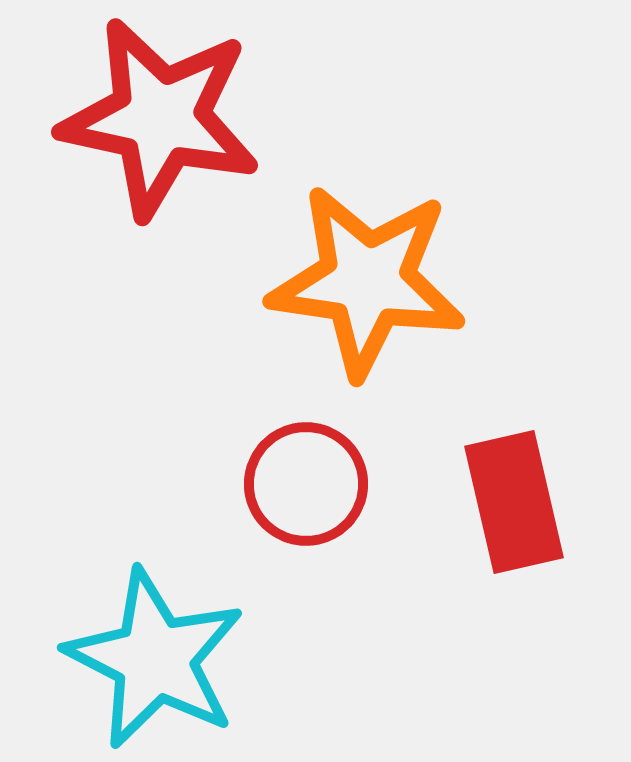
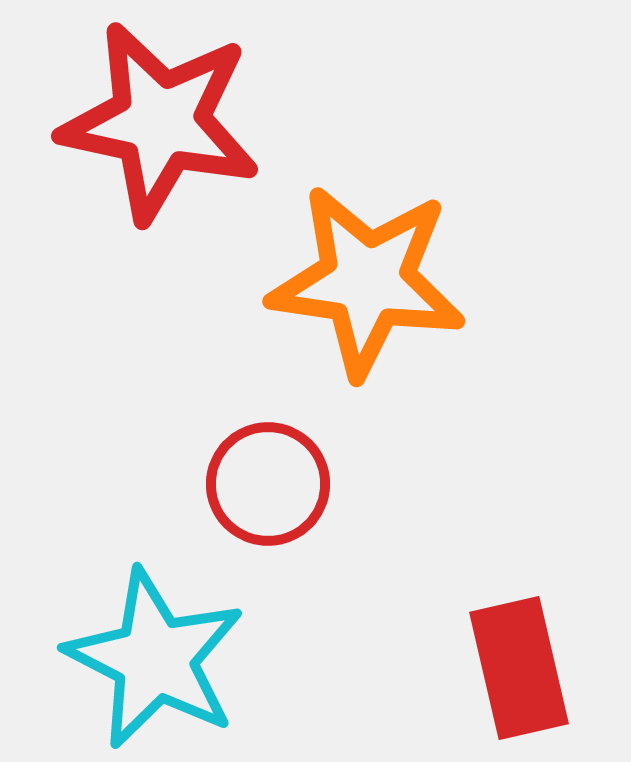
red star: moved 4 px down
red circle: moved 38 px left
red rectangle: moved 5 px right, 166 px down
